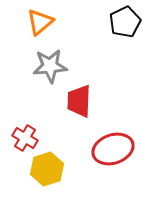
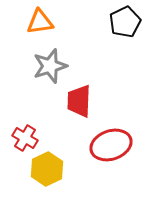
orange triangle: rotated 32 degrees clockwise
gray star: rotated 12 degrees counterclockwise
red ellipse: moved 2 px left, 4 px up
yellow hexagon: rotated 8 degrees counterclockwise
